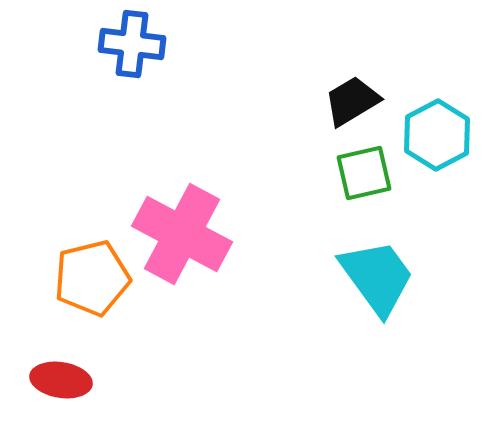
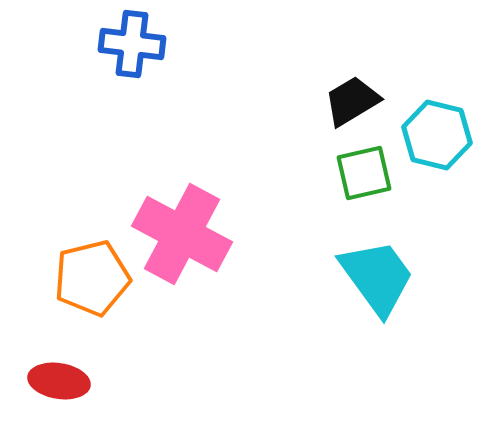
cyan hexagon: rotated 18 degrees counterclockwise
red ellipse: moved 2 px left, 1 px down
